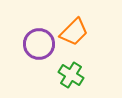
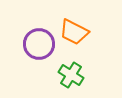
orange trapezoid: rotated 72 degrees clockwise
